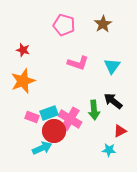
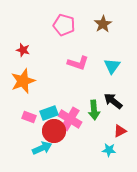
pink rectangle: moved 3 px left
